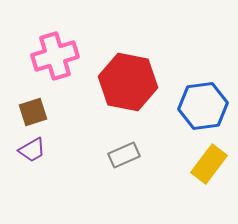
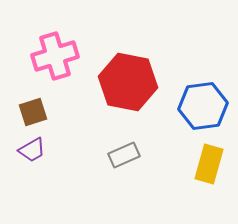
yellow rectangle: rotated 21 degrees counterclockwise
